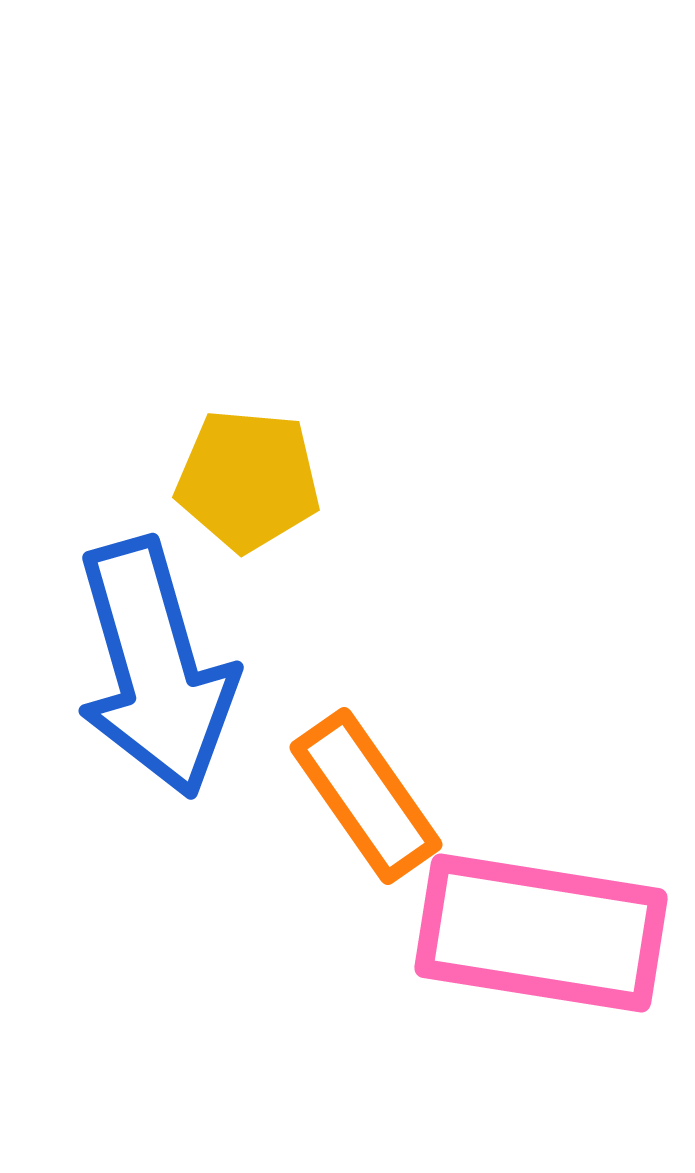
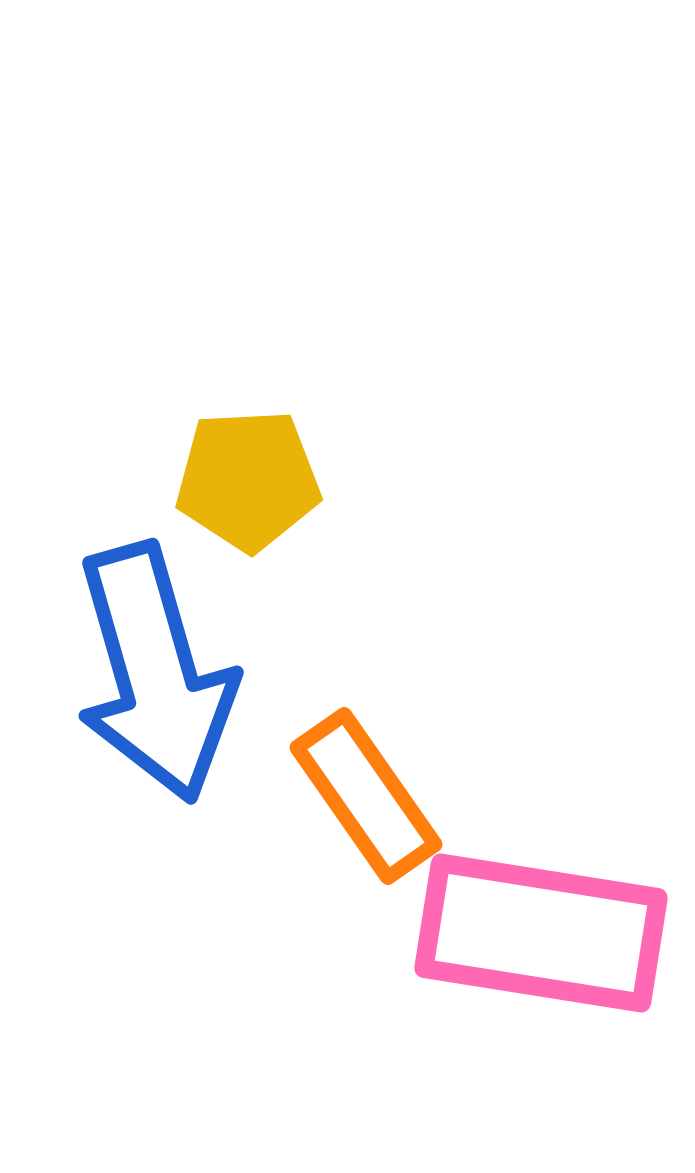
yellow pentagon: rotated 8 degrees counterclockwise
blue arrow: moved 5 px down
